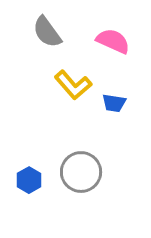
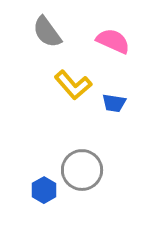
gray circle: moved 1 px right, 2 px up
blue hexagon: moved 15 px right, 10 px down
